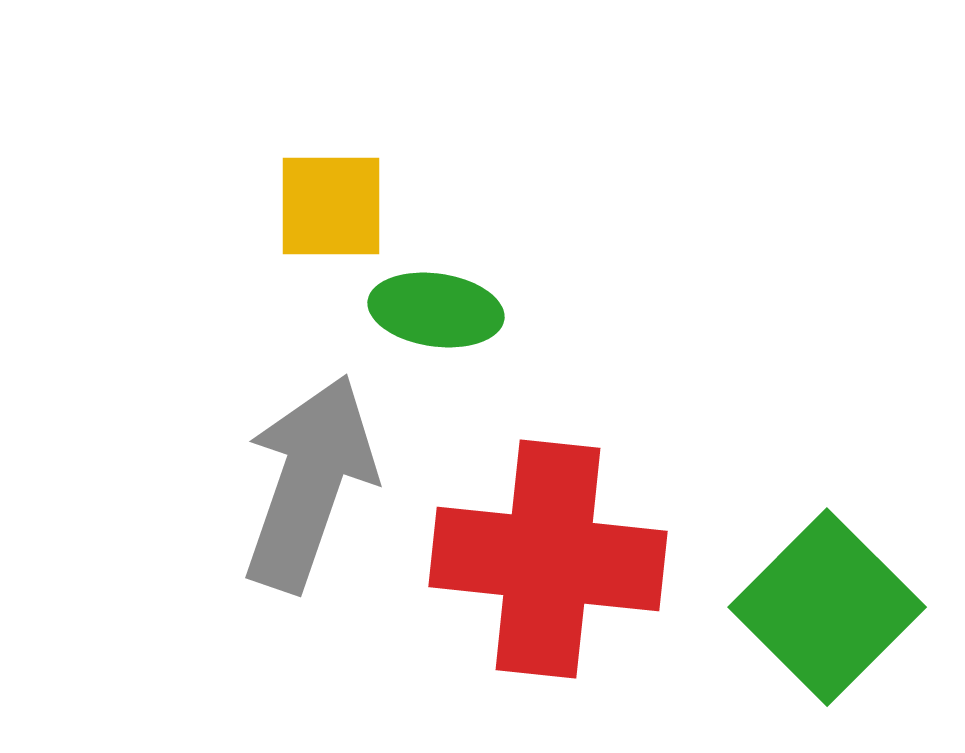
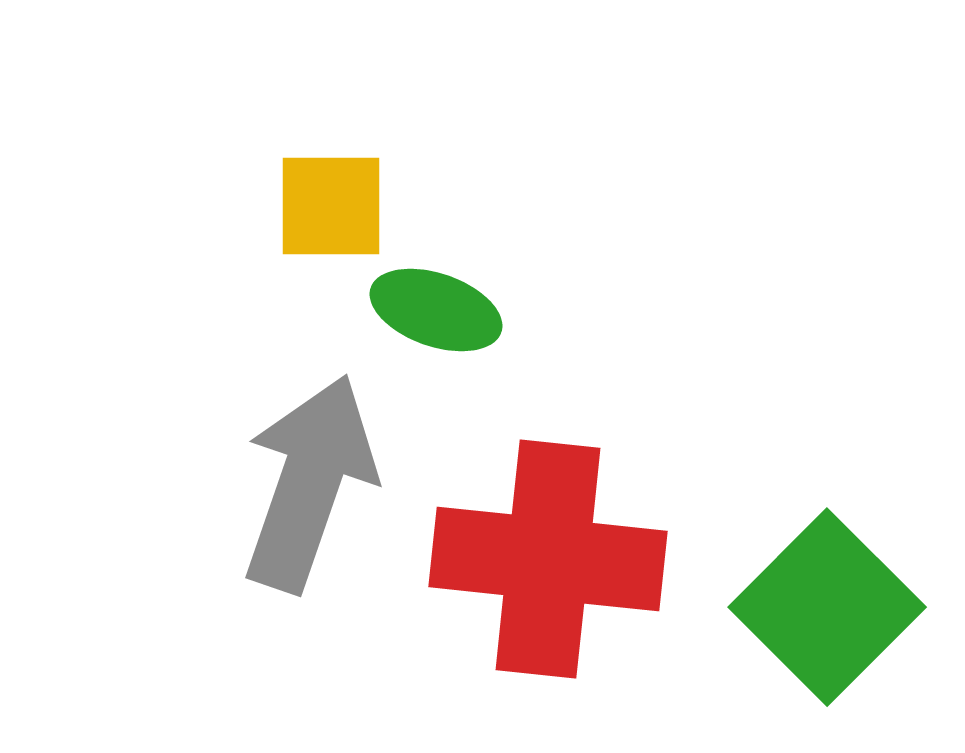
green ellipse: rotated 11 degrees clockwise
